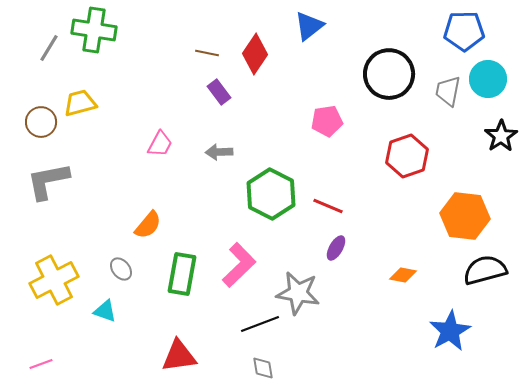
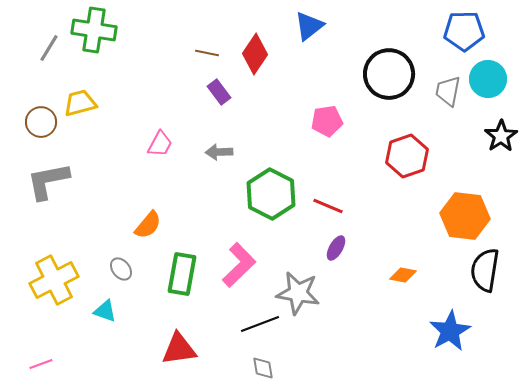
black semicircle: rotated 66 degrees counterclockwise
red triangle: moved 7 px up
